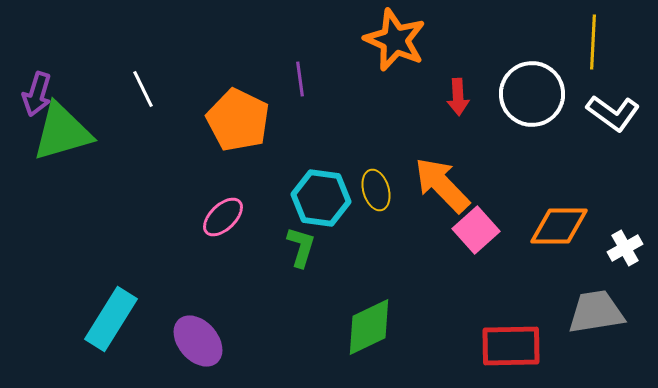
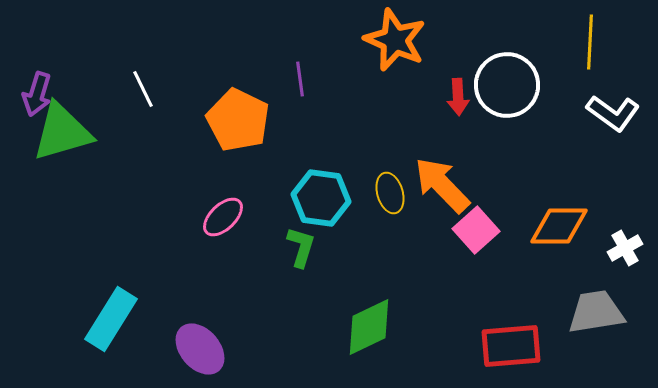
yellow line: moved 3 px left
white circle: moved 25 px left, 9 px up
yellow ellipse: moved 14 px right, 3 px down
purple ellipse: moved 2 px right, 8 px down
red rectangle: rotated 4 degrees counterclockwise
